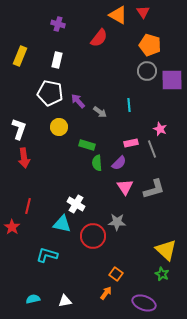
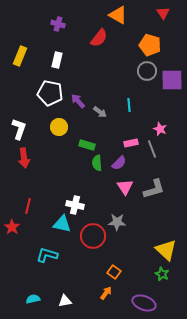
red triangle: moved 20 px right, 1 px down
white cross: moved 1 px left, 1 px down; rotated 18 degrees counterclockwise
orange square: moved 2 px left, 2 px up
